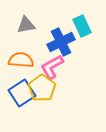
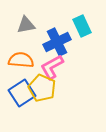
blue cross: moved 4 px left
yellow pentagon: rotated 12 degrees counterclockwise
